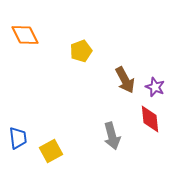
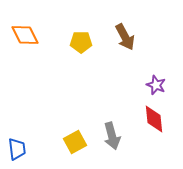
yellow pentagon: moved 9 px up; rotated 20 degrees clockwise
brown arrow: moved 43 px up
purple star: moved 1 px right, 2 px up
red diamond: moved 4 px right
blue trapezoid: moved 1 px left, 11 px down
yellow square: moved 24 px right, 9 px up
